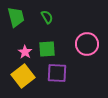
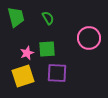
green semicircle: moved 1 px right, 1 px down
pink circle: moved 2 px right, 6 px up
pink star: moved 2 px right, 1 px down; rotated 16 degrees clockwise
yellow square: rotated 20 degrees clockwise
